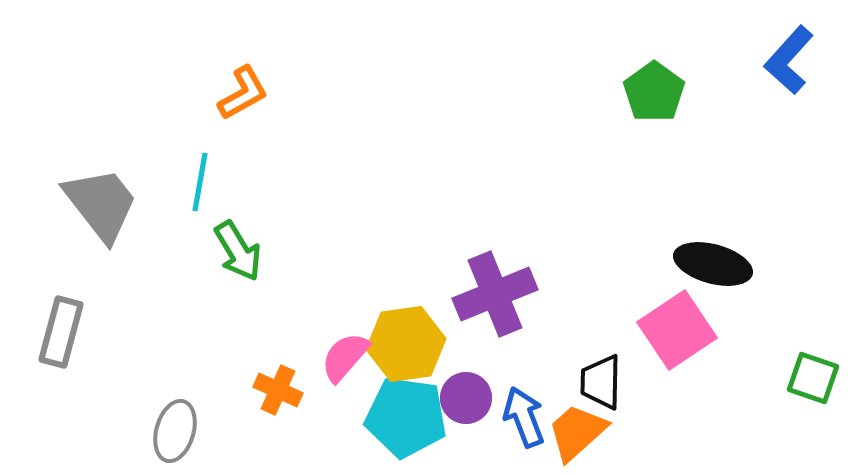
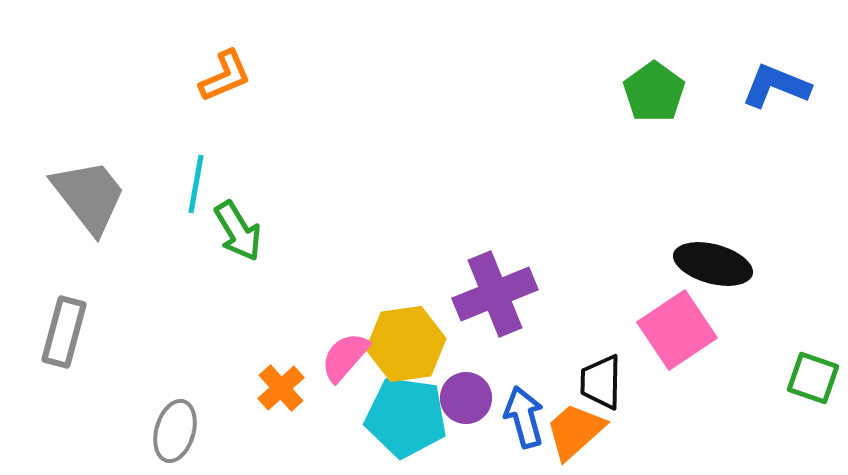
blue L-shape: moved 13 px left, 26 px down; rotated 70 degrees clockwise
orange L-shape: moved 18 px left, 17 px up; rotated 6 degrees clockwise
cyan line: moved 4 px left, 2 px down
gray trapezoid: moved 12 px left, 8 px up
green arrow: moved 20 px up
gray rectangle: moved 3 px right
orange cross: moved 3 px right, 2 px up; rotated 24 degrees clockwise
blue arrow: rotated 6 degrees clockwise
orange trapezoid: moved 2 px left, 1 px up
